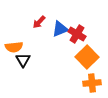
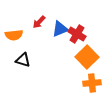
orange semicircle: moved 12 px up
black triangle: rotated 42 degrees counterclockwise
